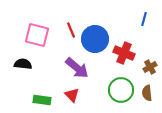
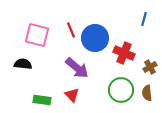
blue circle: moved 1 px up
